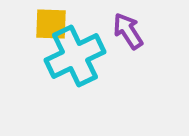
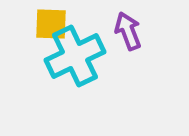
purple arrow: rotated 12 degrees clockwise
